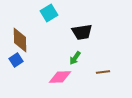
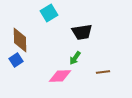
pink diamond: moved 1 px up
